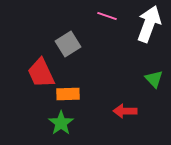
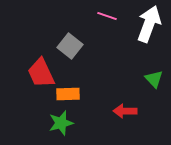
gray square: moved 2 px right, 2 px down; rotated 20 degrees counterclockwise
green star: rotated 20 degrees clockwise
